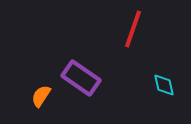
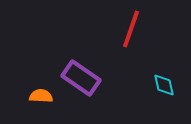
red line: moved 2 px left
orange semicircle: rotated 60 degrees clockwise
